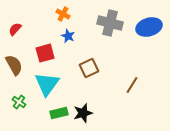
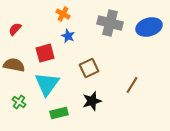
brown semicircle: rotated 50 degrees counterclockwise
black star: moved 9 px right, 12 px up
